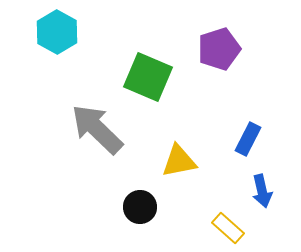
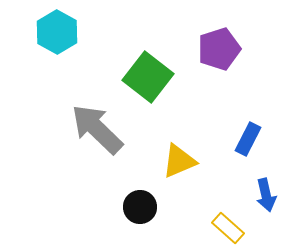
green square: rotated 15 degrees clockwise
yellow triangle: rotated 12 degrees counterclockwise
blue arrow: moved 4 px right, 4 px down
